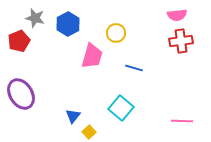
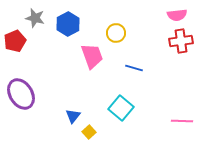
red pentagon: moved 4 px left
pink trapezoid: rotated 36 degrees counterclockwise
